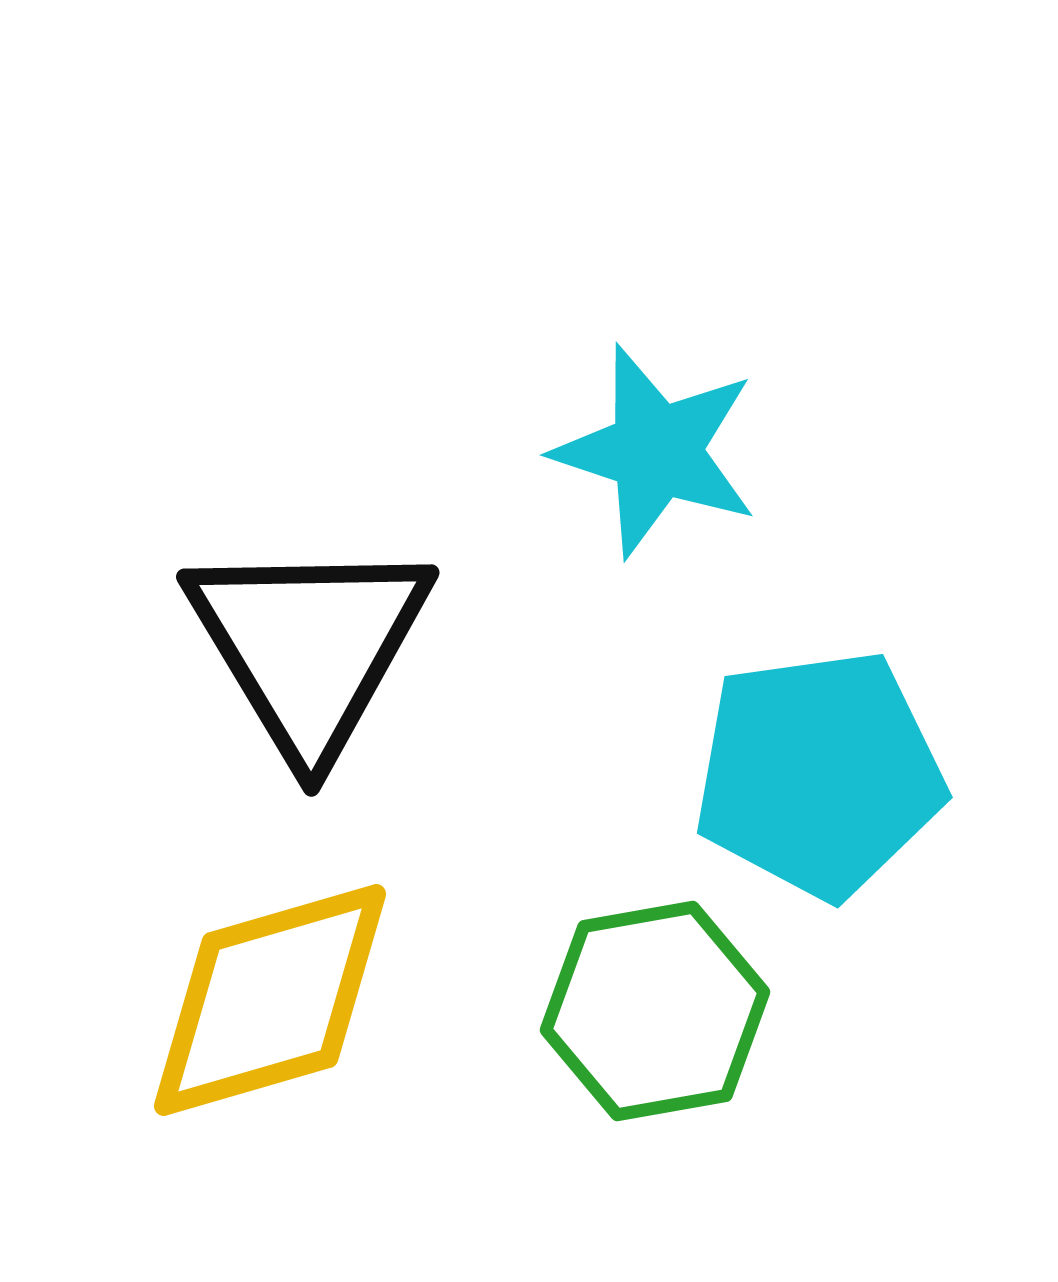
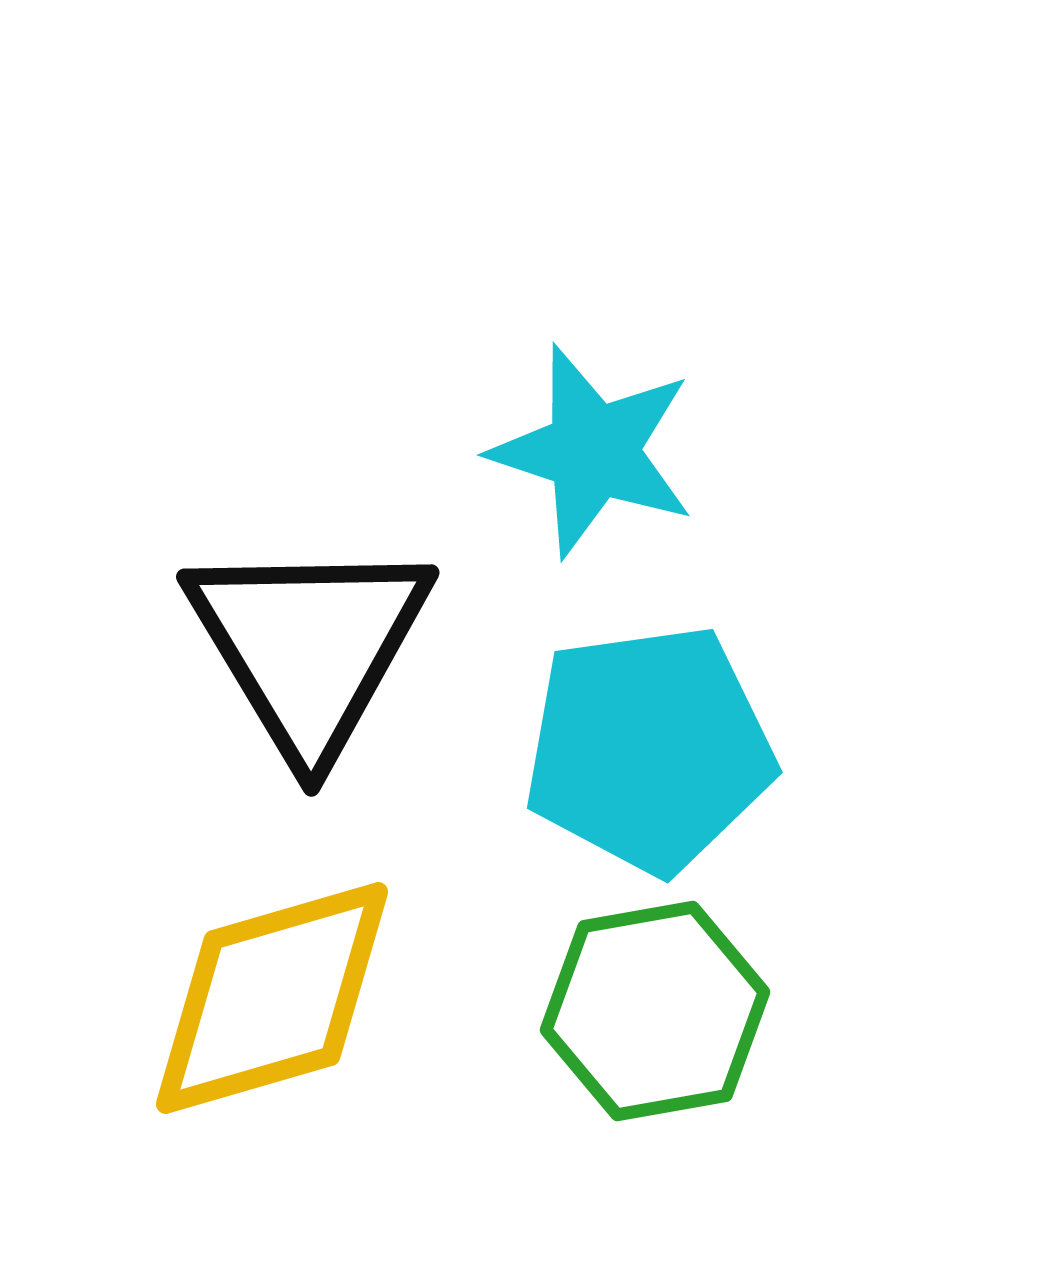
cyan star: moved 63 px left
cyan pentagon: moved 170 px left, 25 px up
yellow diamond: moved 2 px right, 2 px up
